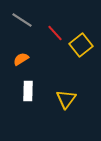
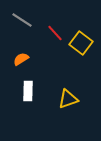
yellow square: moved 2 px up; rotated 15 degrees counterclockwise
yellow triangle: moved 2 px right; rotated 35 degrees clockwise
